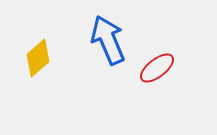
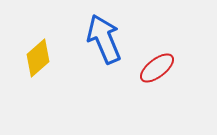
blue arrow: moved 4 px left, 1 px up
